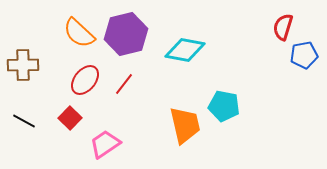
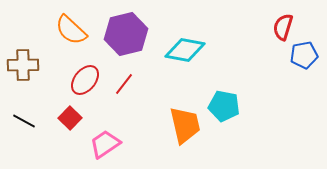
orange semicircle: moved 8 px left, 3 px up
